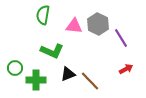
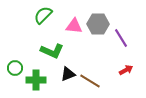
green semicircle: rotated 36 degrees clockwise
gray hexagon: rotated 25 degrees counterclockwise
red arrow: moved 1 px down
brown line: rotated 15 degrees counterclockwise
